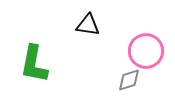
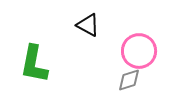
black triangle: rotated 20 degrees clockwise
pink circle: moved 7 px left
